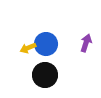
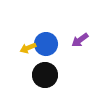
purple arrow: moved 6 px left, 3 px up; rotated 144 degrees counterclockwise
